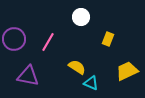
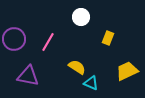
yellow rectangle: moved 1 px up
